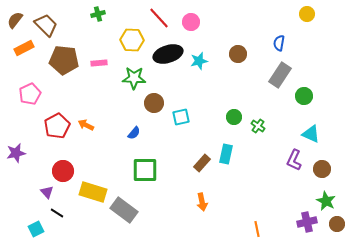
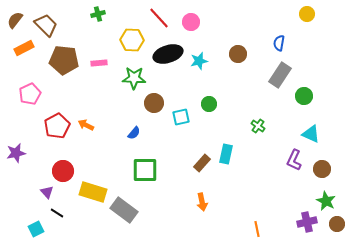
green circle at (234, 117): moved 25 px left, 13 px up
